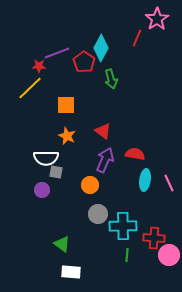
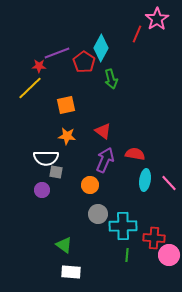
red line: moved 4 px up
orange square: rotated 12 degrees counterclockwise
orange star: rotated 18 degrees counterclockwise
pink line: rotated 18 degrees counterclockwise
green triangle: moved 2 px right, 1 px down
